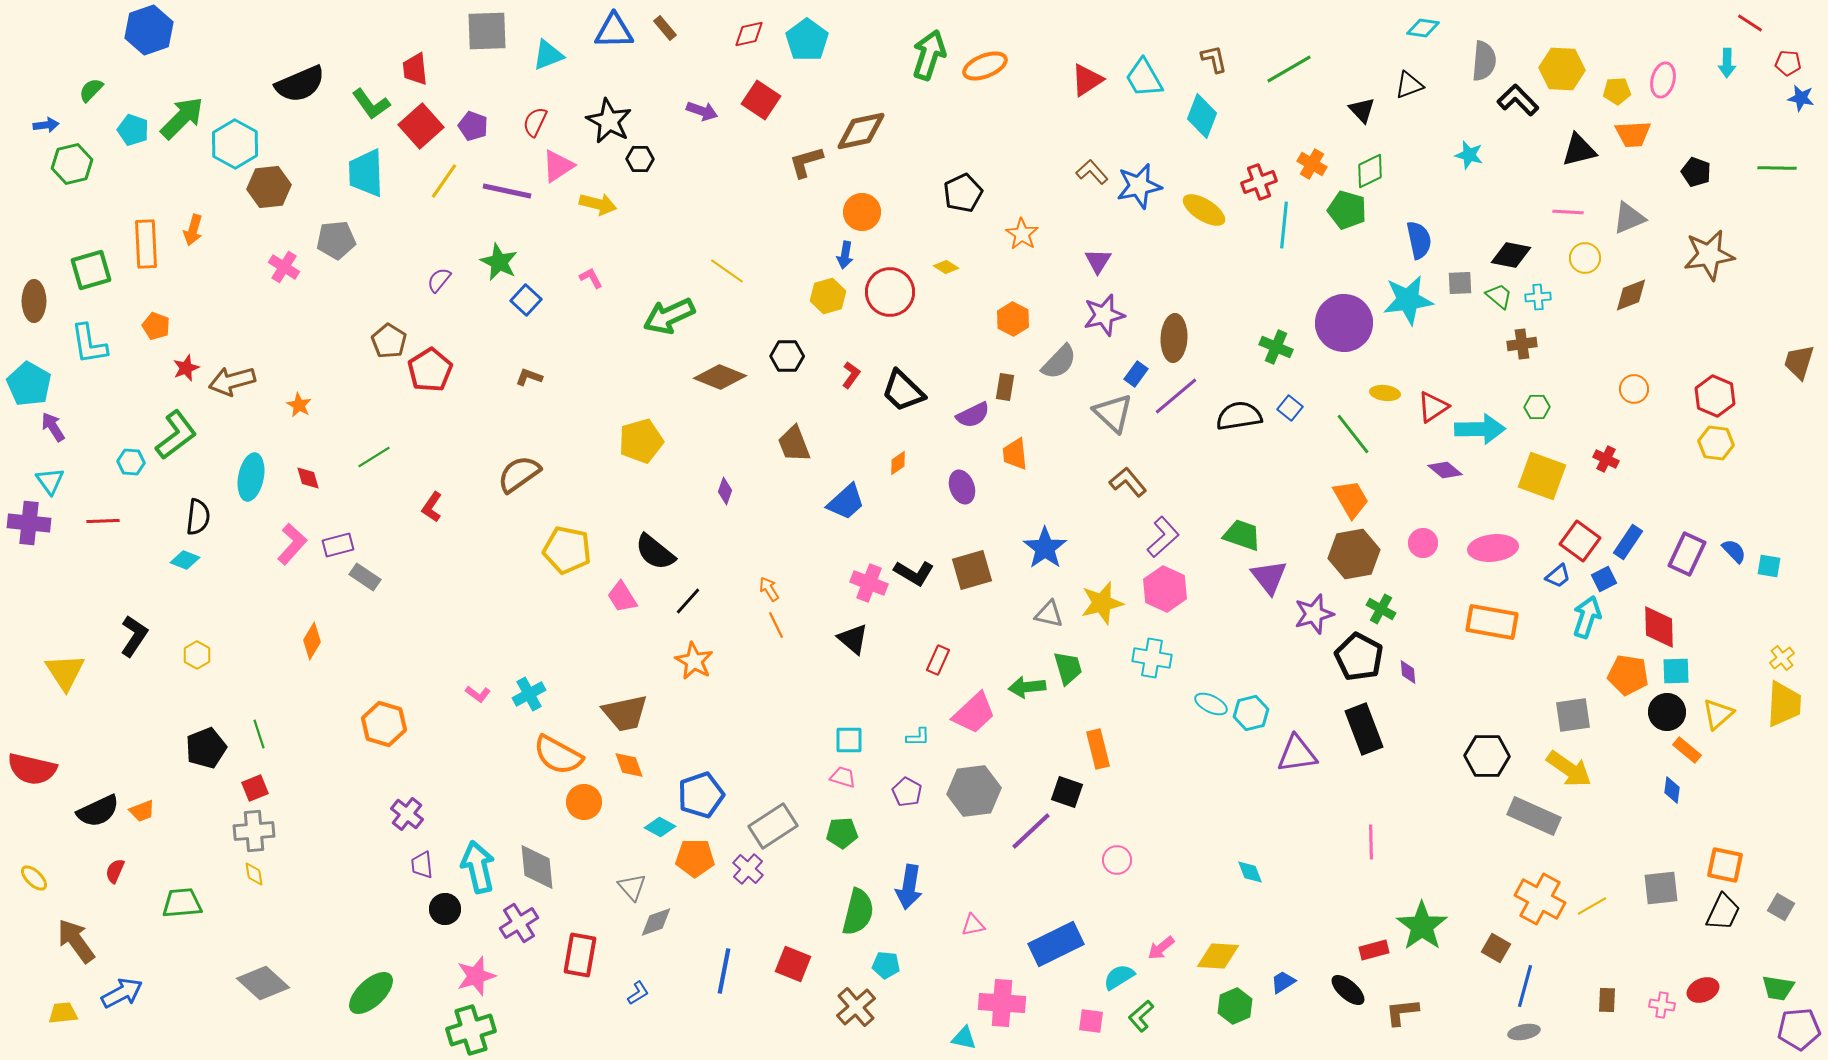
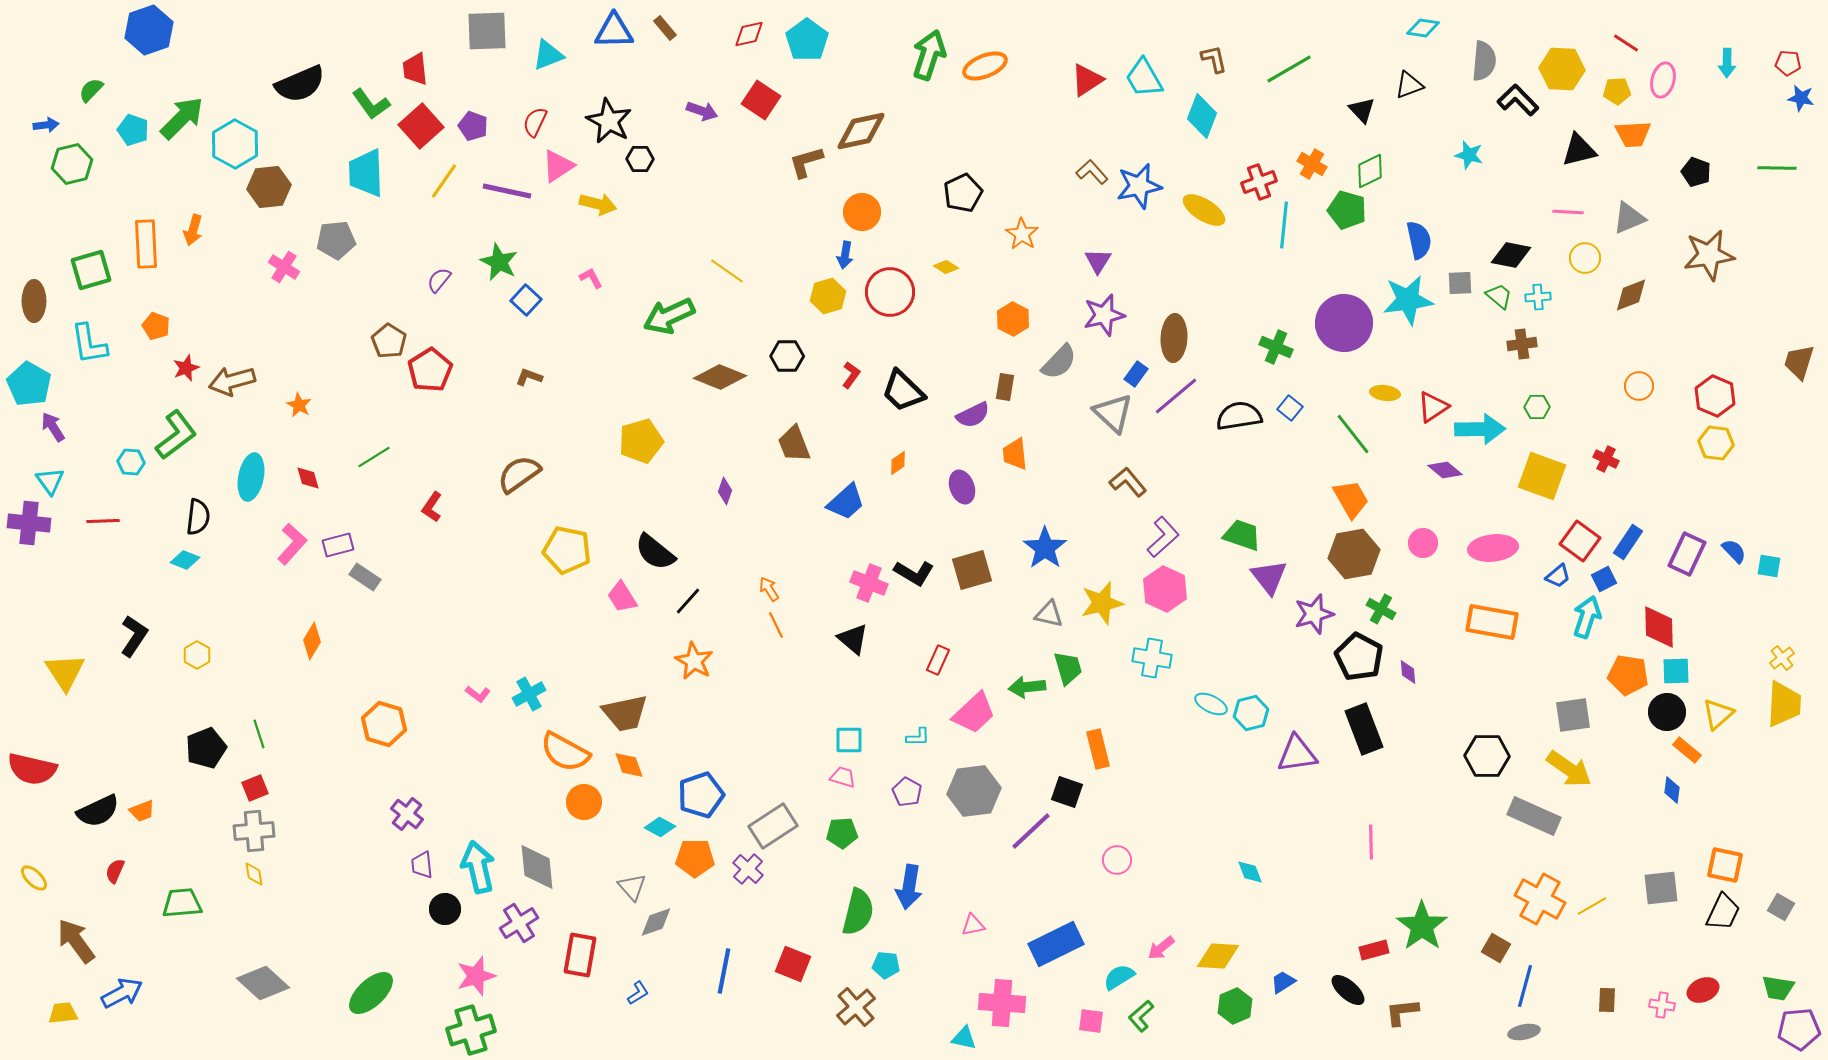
red line at (1750, 23): moved 124 px left, 20 px down
orange circle at (1634, 389): moved 5 px right, 3 px up
orange semicircle at (558, 755): moved 7 px right, 3 px up
